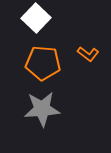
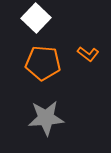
gray star: moved 4 px right, 9 px down
